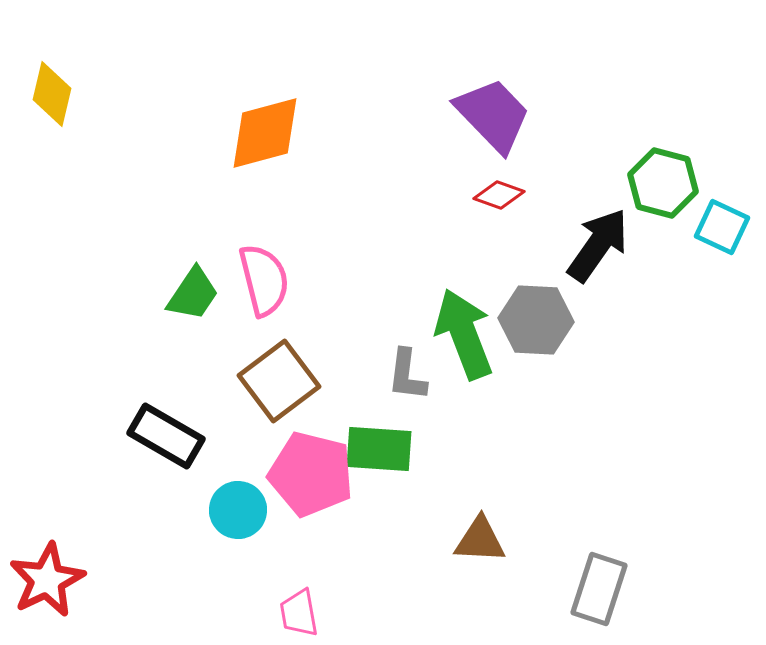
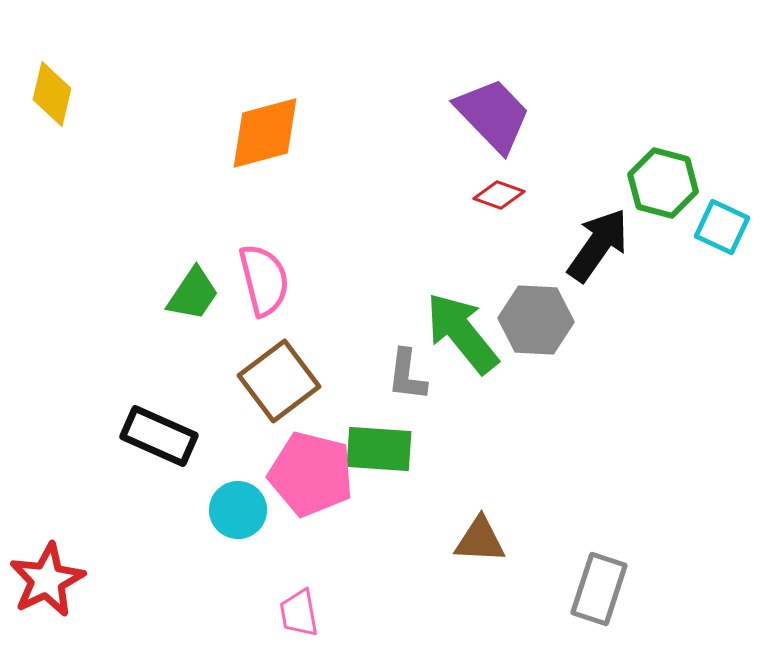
green arrow: moved 2 px left, 1 px up; rotated 18 degrees counterclockwise
black rectangle: moved 7 px left; rotated 6 degrees counterclockwise
